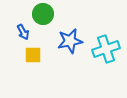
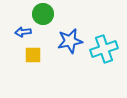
blue arrow: rotated 112 degrees clockwise
cyan cross: moved 2 px left
